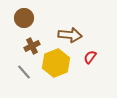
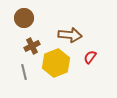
gray line: rotated 28 degrees clockwise
